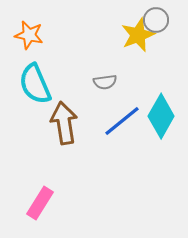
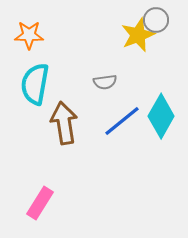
orange star: rotated 12 degrees counterclockwise
cyan semicircle: rotated 33 degrees clockwise
